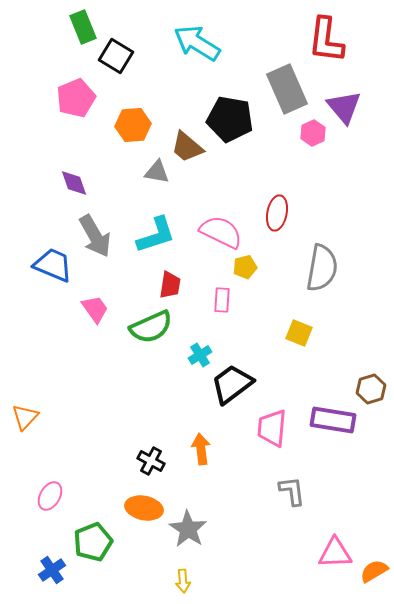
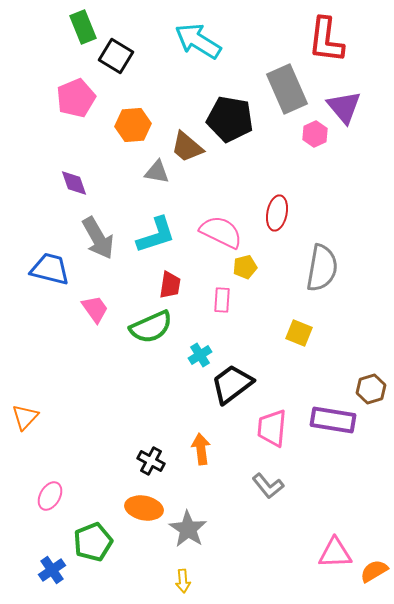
cyan arrow at (197, 43): moved 1 px right, 2 px up
pink hexagon at (313, 133): moved 2 px right, 1 px down
gray arrow at (95, 236): moved 3 px right, 2 px down
blue trapezoid at (53, 265): moved 3 px left, 4 px down; rotated 9 degrees counterclockwise
gray L-shape at (292, 491): moved 24 px left, 5 px up; rotated 148 degrees clockwise
